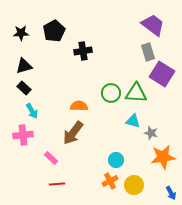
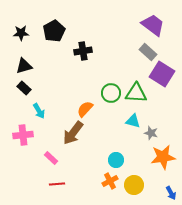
gray rectangle: rotated 30 degrees counterclockwise
orange semicircle: moved 6 px right, 3 px down; rotated 48 degrees counterclockwise
cyan arrow: moved 7 px right
